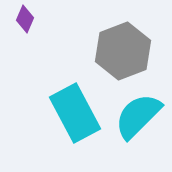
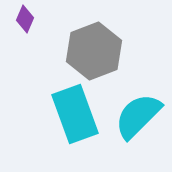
gray hexagon: moved 29 px left
cyan rectangle: moved 1 px down; rotated 8 degrees clockwise
